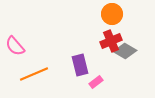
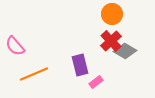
red cross: rotated 20 degrees counterclockwise
